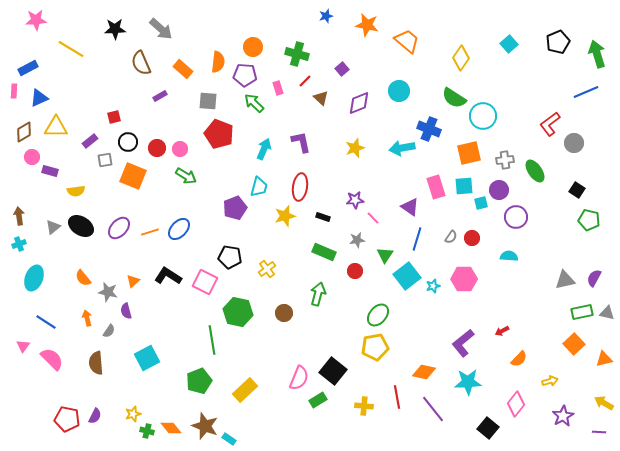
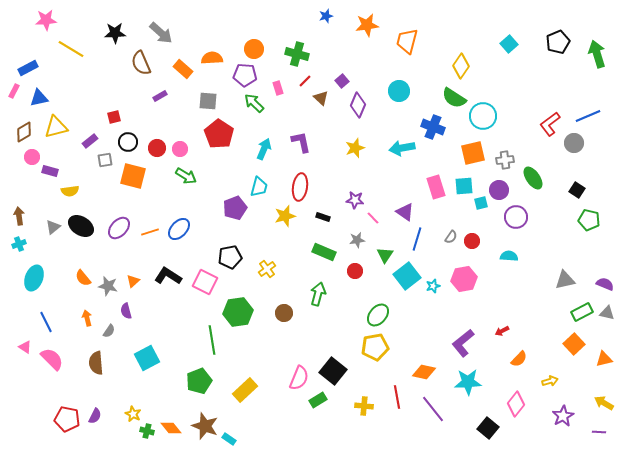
pink star at (36, 20): moved 10 px right
orange star at (367, 25): rotated 20 degrees counterclockwise
black star at (115, 29): moved 4 px down
gray arrow at (161, 29): moved 4 px down
orange trapezoid at (407, 41): rotated 116 degrees counterclockwise
orange circle at (253, 47): moved 1 px right, 2 px down
yellow diamond at (461, 58): moved 8 px down
orange semicircle at (218, 62): moved 6 px left, 4 px up; rotated 100 degrees counterclockwise
purple square at (342, 69): moved 12 px down
pink rectangle at (14, 91): rotated 24 degrees clockwise
blue line at (586, 92): moved 2 px right, 24 px down
blue triangle at (39, 98): rotated 12 degrees clockwise
purple diamond at (359, 103): moved 1 px left, 2 px down; rotated 45 degrees counterclockwise
yellow triangle at (56, 127): rotated 15 degrees counterclockwise
blue cross at (429, 129): moved 4 px right, 2 px up
red pentagon at (219, 134): rotated 12 degrees clockwise
orange square at (469, 153): moved 4 px right
green ellipse at (535, 171): moved 2 px left, 7 px down
orange square at (133, 176): rotated 8 degrees counterclockwise
yellow semicircle at (76, 191): moved 6 px left
purple star at (355, 200): rotated 12 degrees clockwise
purple triangle at (410, 207): moved 5 px left, 5 px down
red circle at (472, 238): moved 3 px down
black pentagon at (230, 257): rotated 20 degrees counterclockwise
purple semicircle at (594, 278): moved 11 px right, 6 px down; rotated 84 degrees clockwise
pink hexagon at (464, 279): rotated 10 degrees counterclockwise
gray star at (108, 292): moved 6 px up
green hexagon at (238, 312): rotated 20 degrees counterclockwise
green rectangle at (582, 312): rotated 15 degrees counterclockwise
blue line at (46, 322): rotated 30 degrees clockwise
pink triangle at (23, 346): moved 2 px right, 1 px down; rotated 32 degrees counterclockwise
yellow star at (133, 414): rotated 28 degrees counterclockwise
